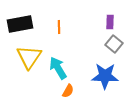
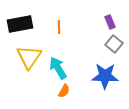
purple rectangle: rotated 24 degrees counterclockwise
orange semicircle: moved 4 px left
